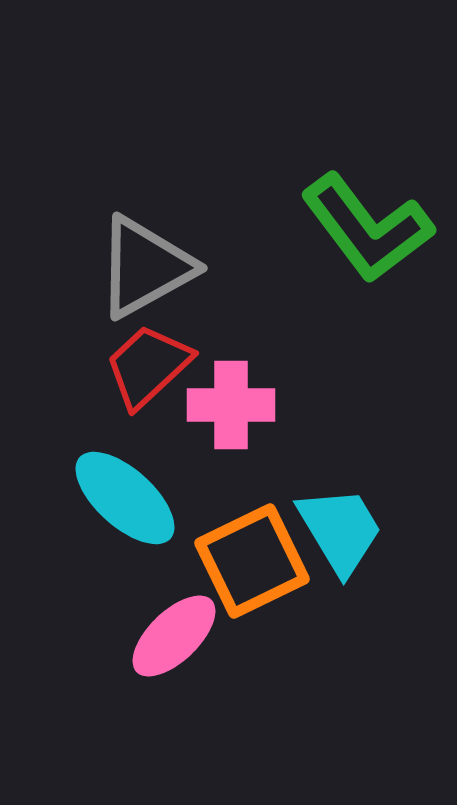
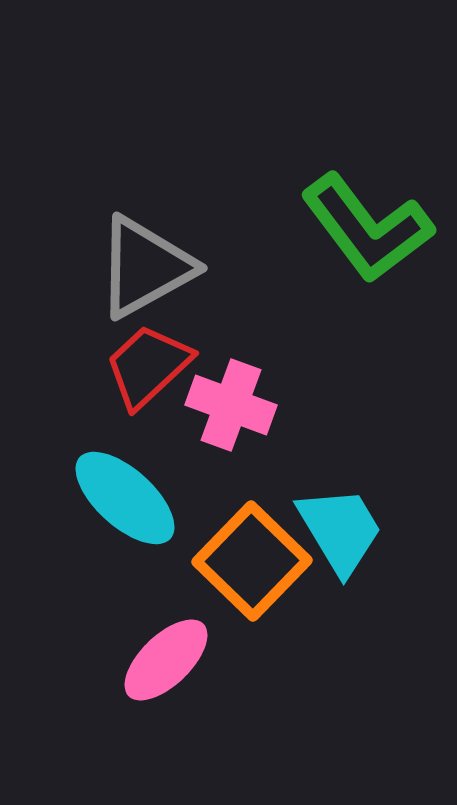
pink cross: rotated 20 degrees clockwise
orange square: rotated 20 degrees counterclockwise
pink ellipse: moved 8 px left, 24 px down
